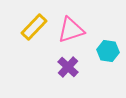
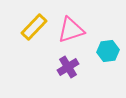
cyan hexagon: rotated 15 degrees counterclockwise
purple cross: rotated 15 degrees clockwise
